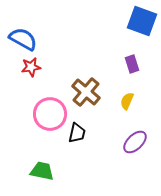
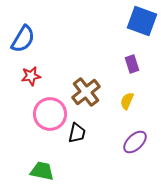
blue semicircle: rotated 92 degrees clockwise
red star: moved 9 px down
brown cross: rotated 12 degrees clockwise
